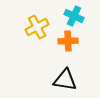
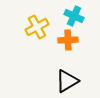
orange cross: moved 1 px up
black triangle: moved 2 px right, 1 px down; rotated 40 degrees counterclockwise
